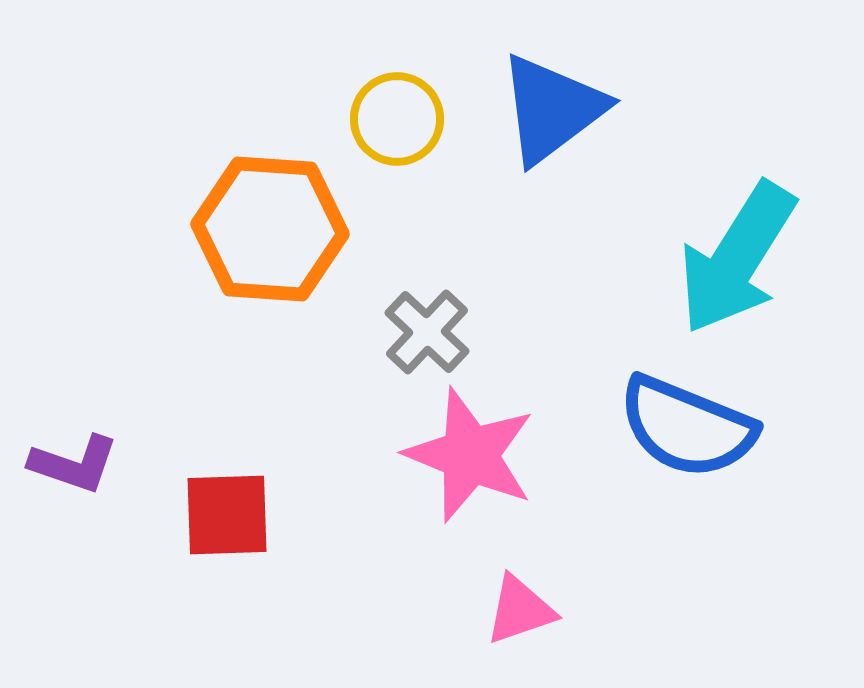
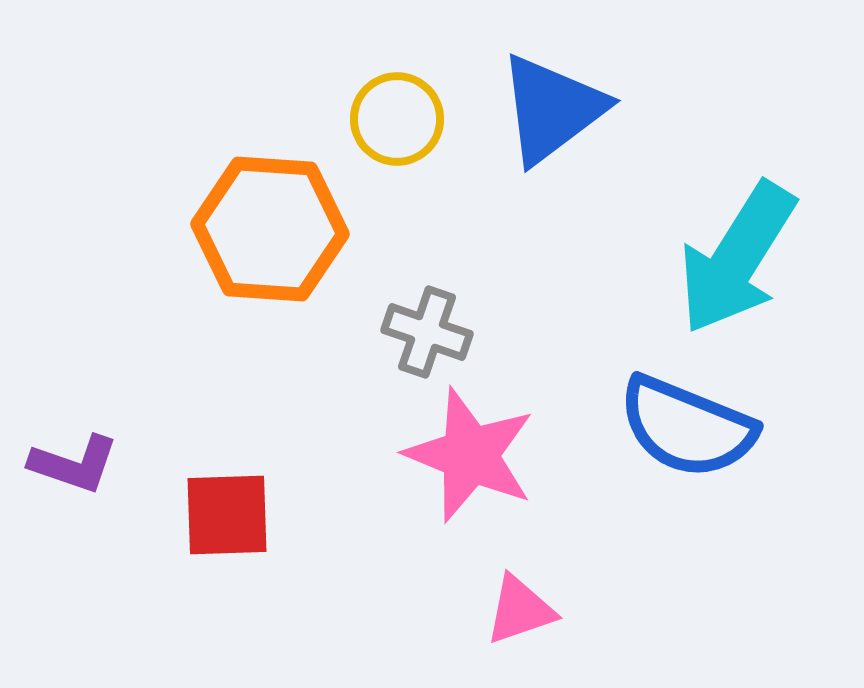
gray cross: rotated 24 degrees counterclockwise
